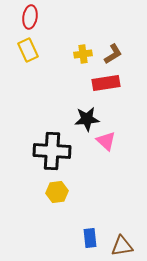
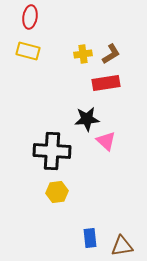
yellow rectangle: moved 1 px down; rotated 50 degrees counterclockwise
brown L-shape: moved 2 px left
